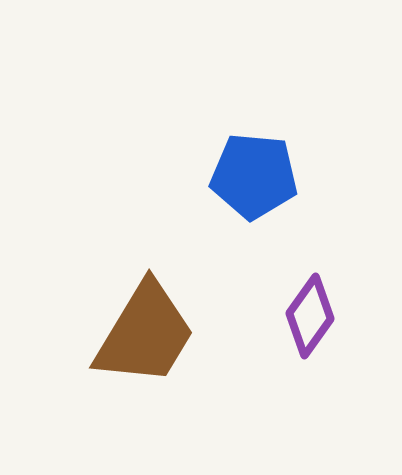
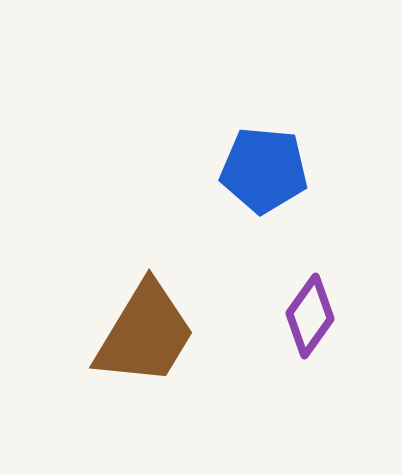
blue pentagon: moved 10 px right, 6 px up
